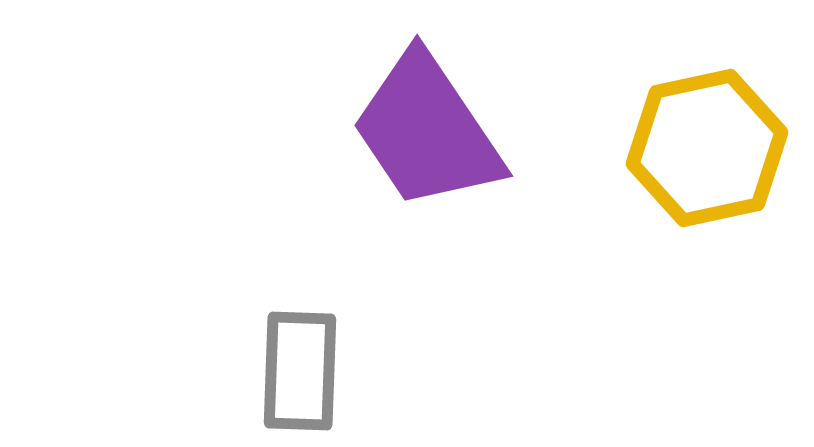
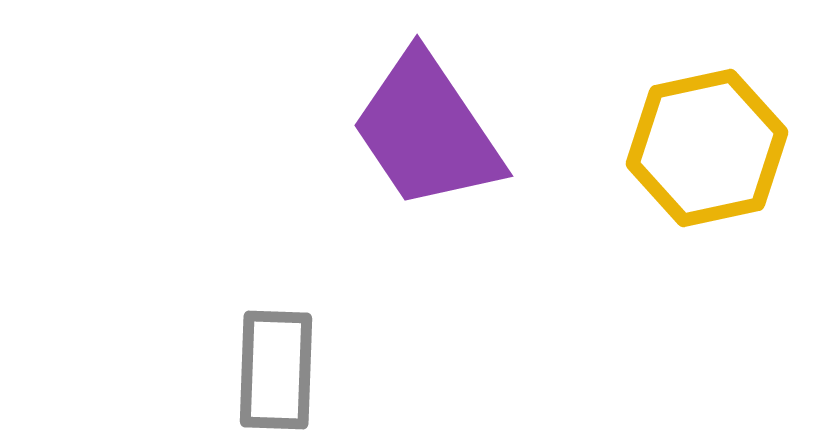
gray rectangle: moved 24 px left, 1 px up
